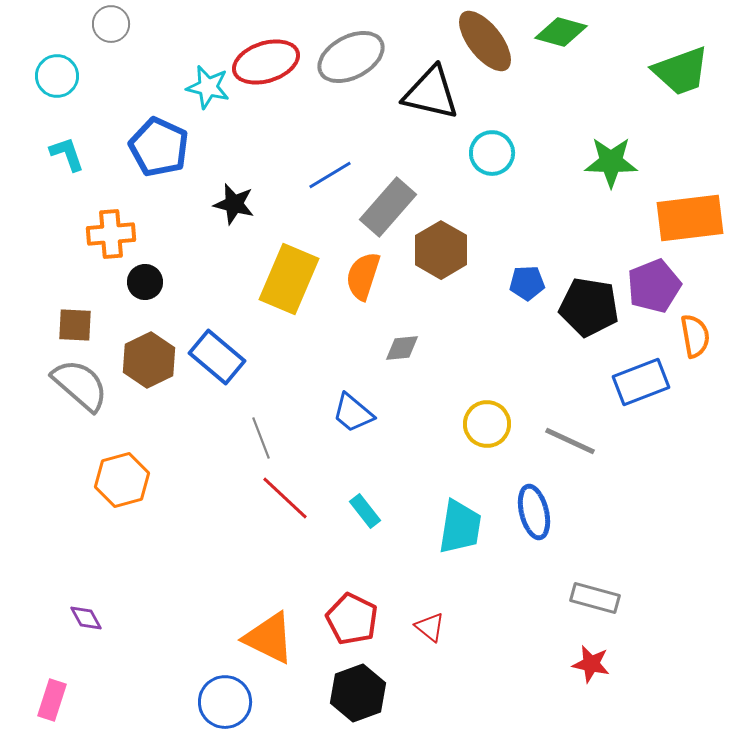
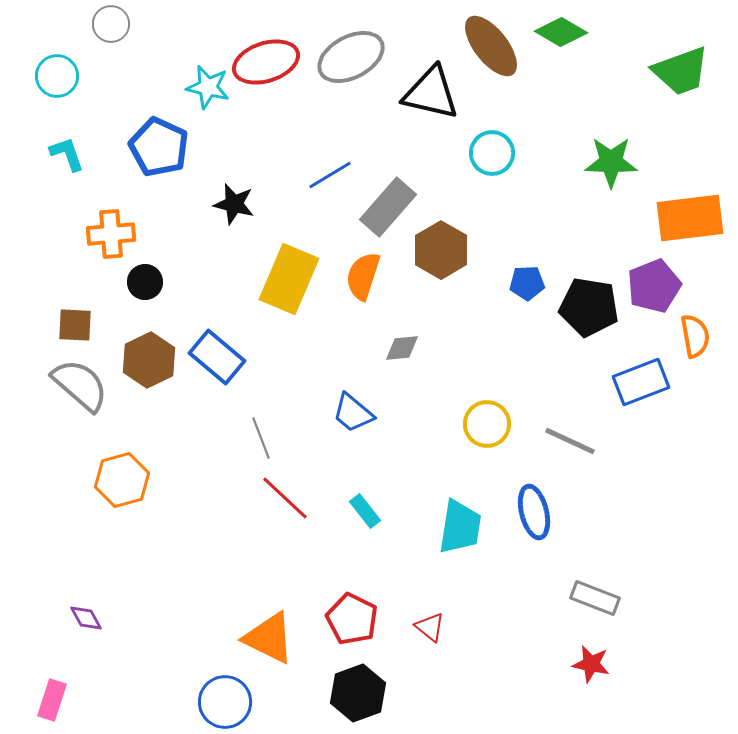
green diamond at (561, 32): rotated 15 degrees clockwise
brown ellipse at (485, 41): moved 6 px right, 5 px down
gray rectangle at (595, 598): rotated 6 degrees clockwise
